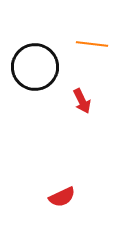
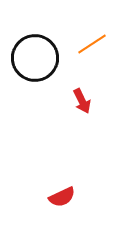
orange line: rotated 40 degrees counterclockwise
black circle: moved 9 px up
